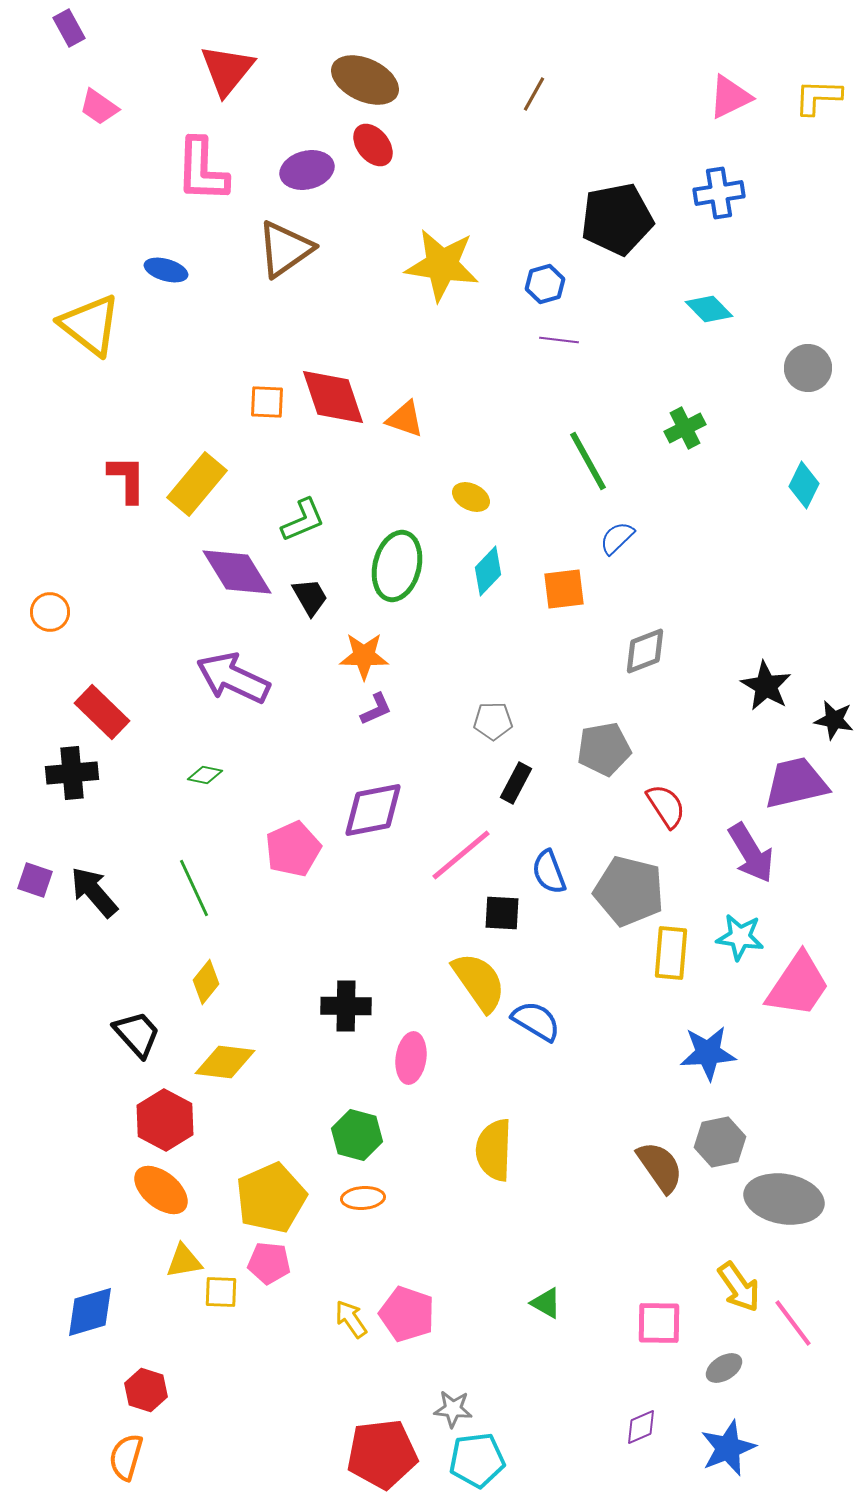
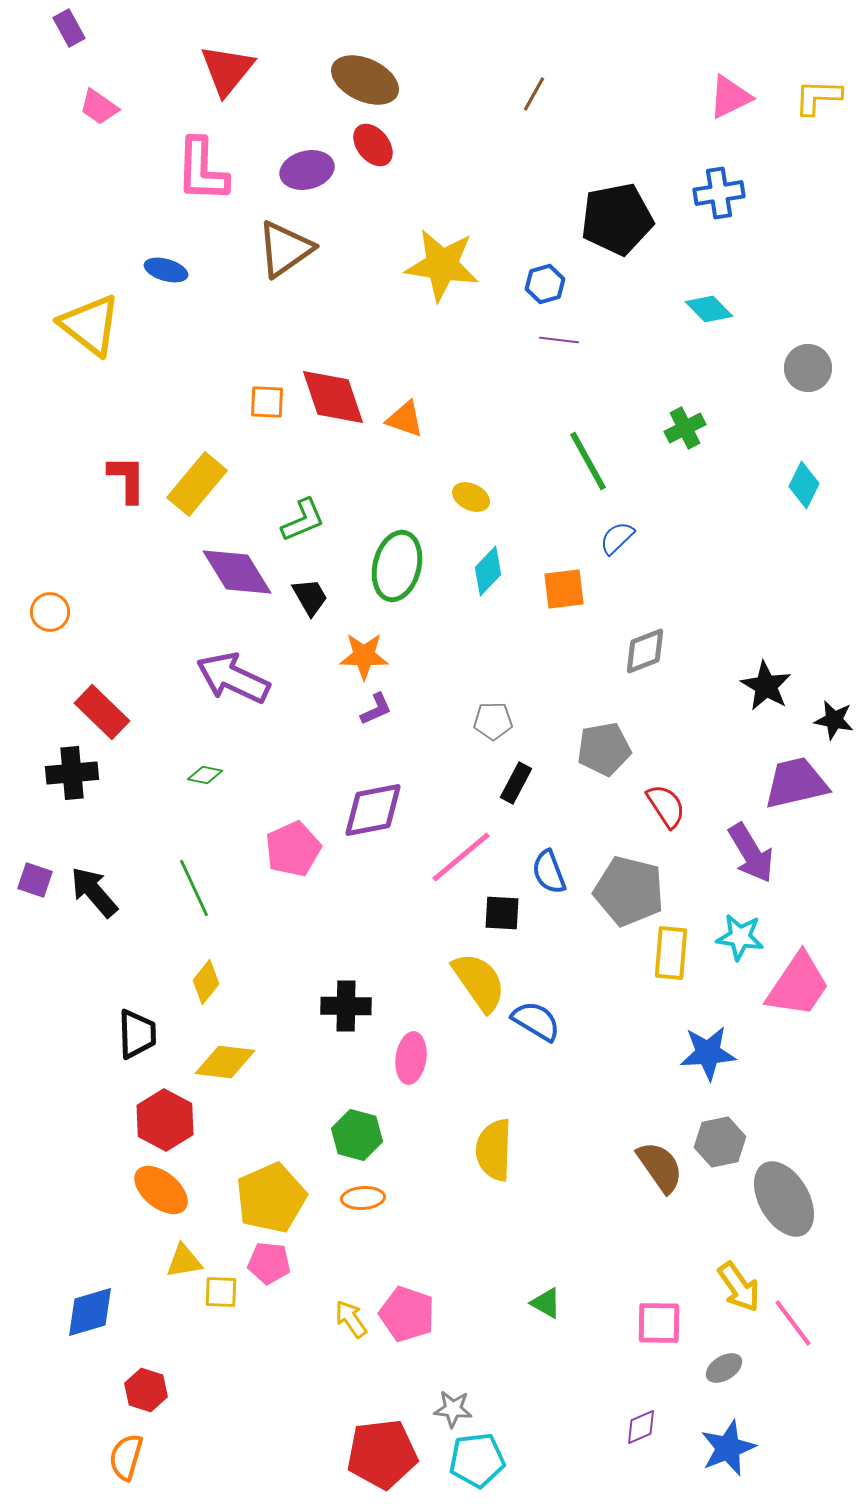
pink line at (461, 855): moved 2 px down
black trapezoid at (137, 1034): rotated 40 degrees clockwise
gray ellipse at (784, 1199): rotated 50 degrees clockwise
